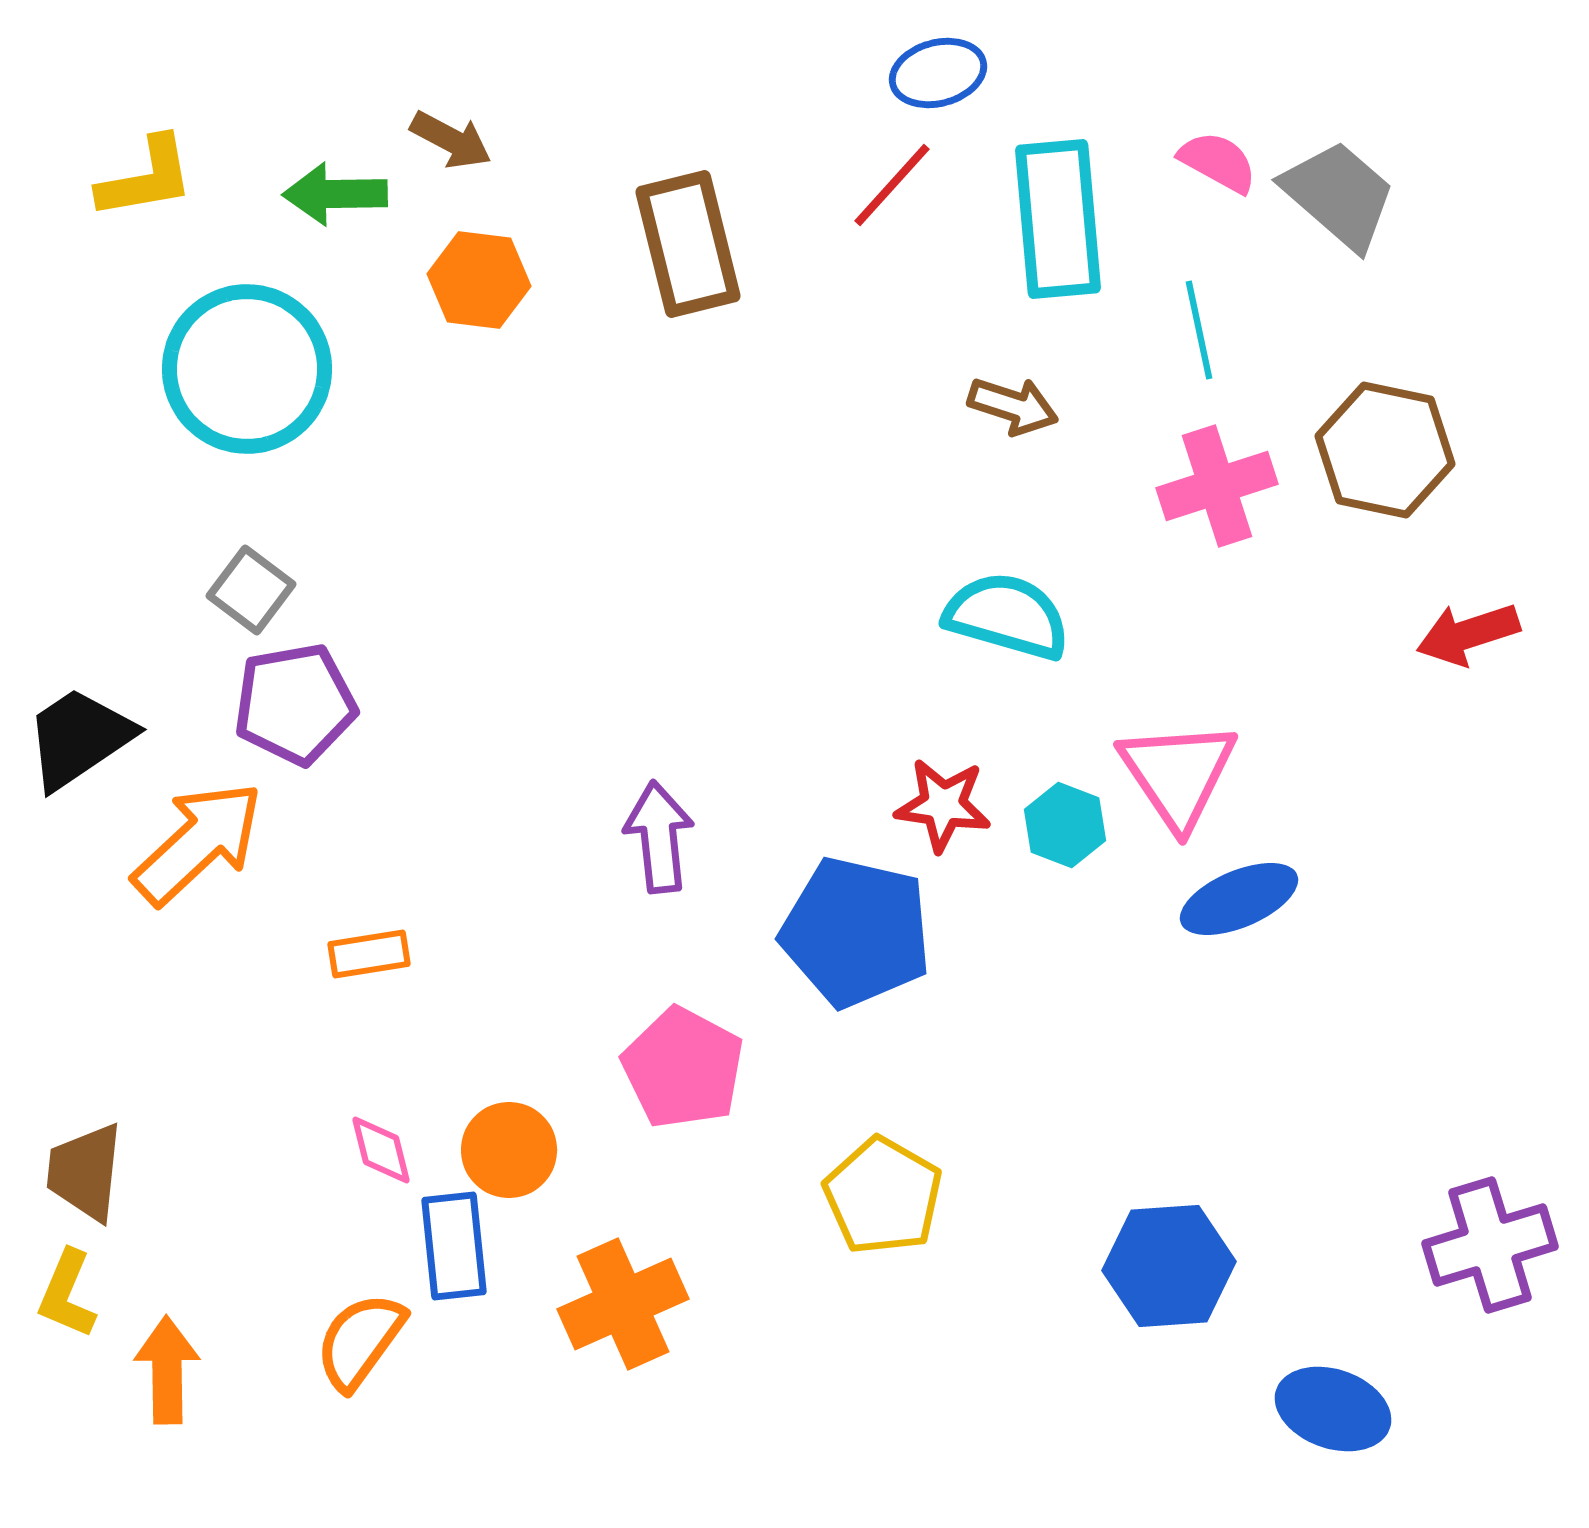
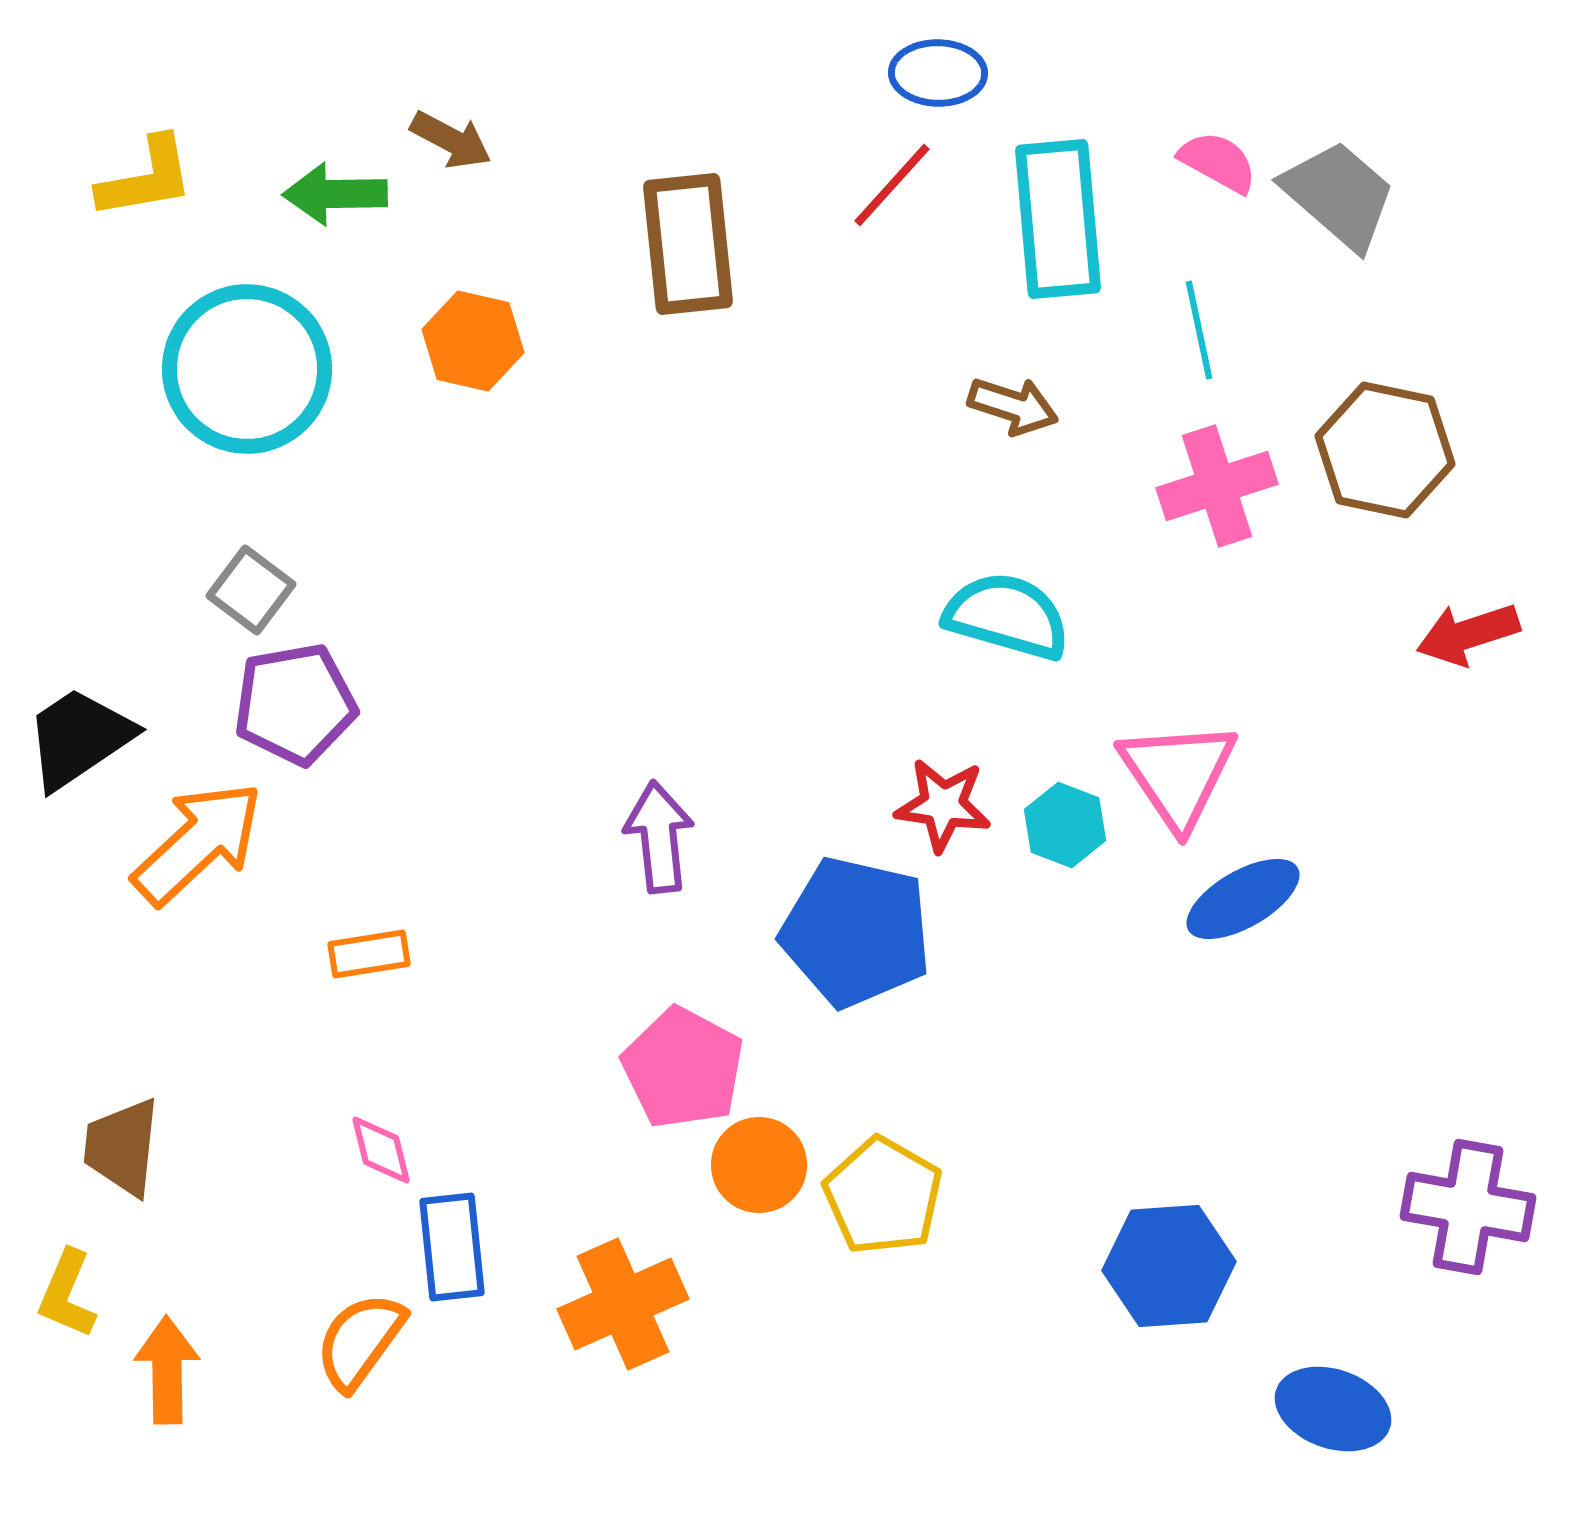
blue ellipse at (938, 73): rotated 16 degrees clockwise
brown rectangle at (688, 244): rotated 8 degrees clockwise
orange hexagon at (479, 280): moved 6 px left, 61 px down; rotated 6 degrees clockwise
blue ellipse at (1239, 899): moved 4 px right; rotated 7 degrees counterclockwise
orange circle at (509, 1150): moved 250 px right, 15 px down
brown trapezoid at (85, 1172): moved 37 px right, 25 px up
purple cross at (1490, 1245): moved 22 px left, 38 px up; rotated 27 degrees clockwise
blue rectangle at (454, 1246): moved 2 px left, 1 px down
